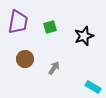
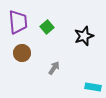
purple trapezoid: rotated 15 degrees counterclockwise
green square: moved 3 px left; rotated 24 degrees counterclockwise
brown circle: moved 3 px left, 6 px up
cyan rectangle: rotated 21 degrees counterclockwise
